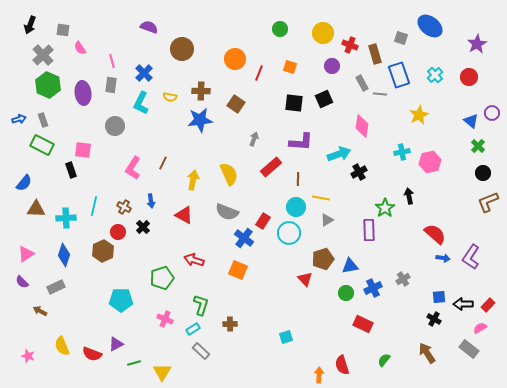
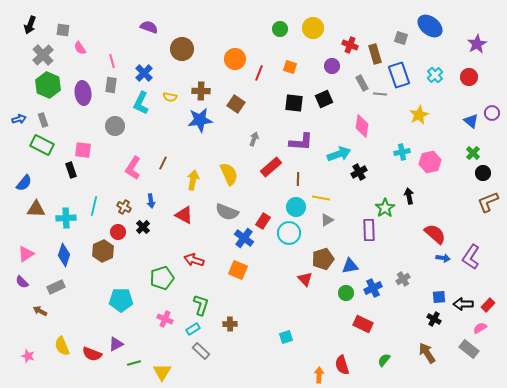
yellow circle at (323, 33): moved 10 px left, 5 px up
green cross at (478, 146): moved 5 px left, 7 px down
